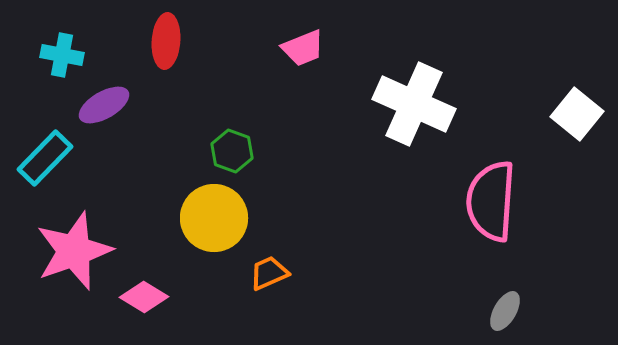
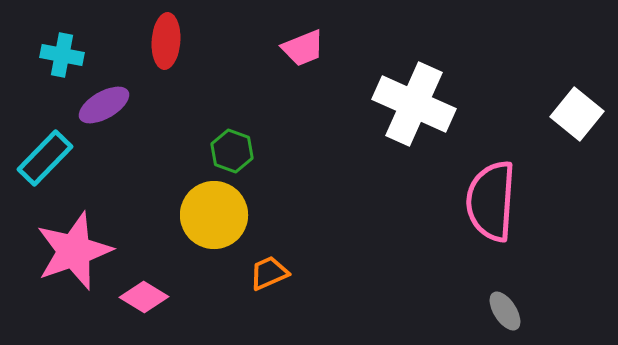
yellow circle: moved 3 px up
gray ellipse: rotated 63 degrees counterclockwise
